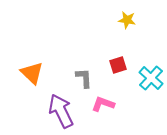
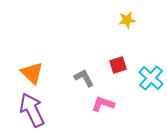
yellow star: rotated 18 degrees counterclockwise
gray L-shape: rotated 25 degrees counterclockwise
purple arrow: moved 29 px left, 1 px up
